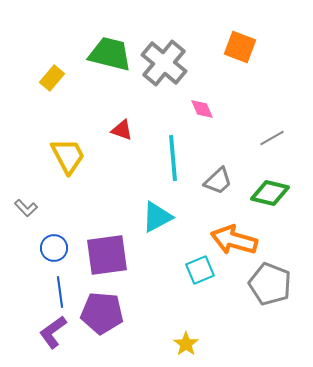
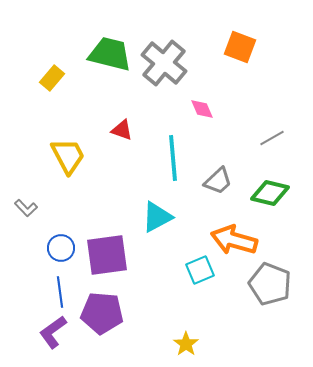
blue circle: moved 7 px right
